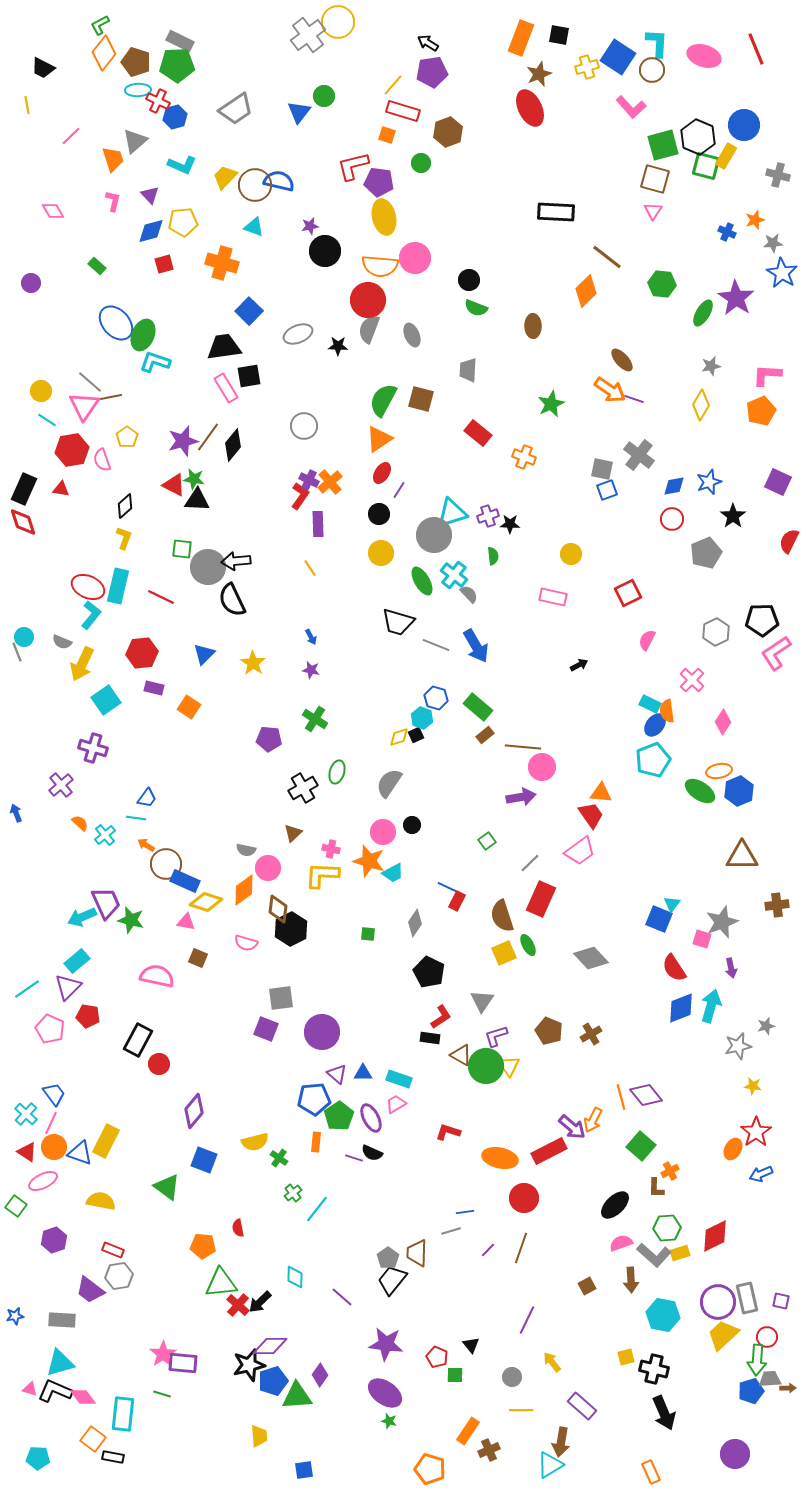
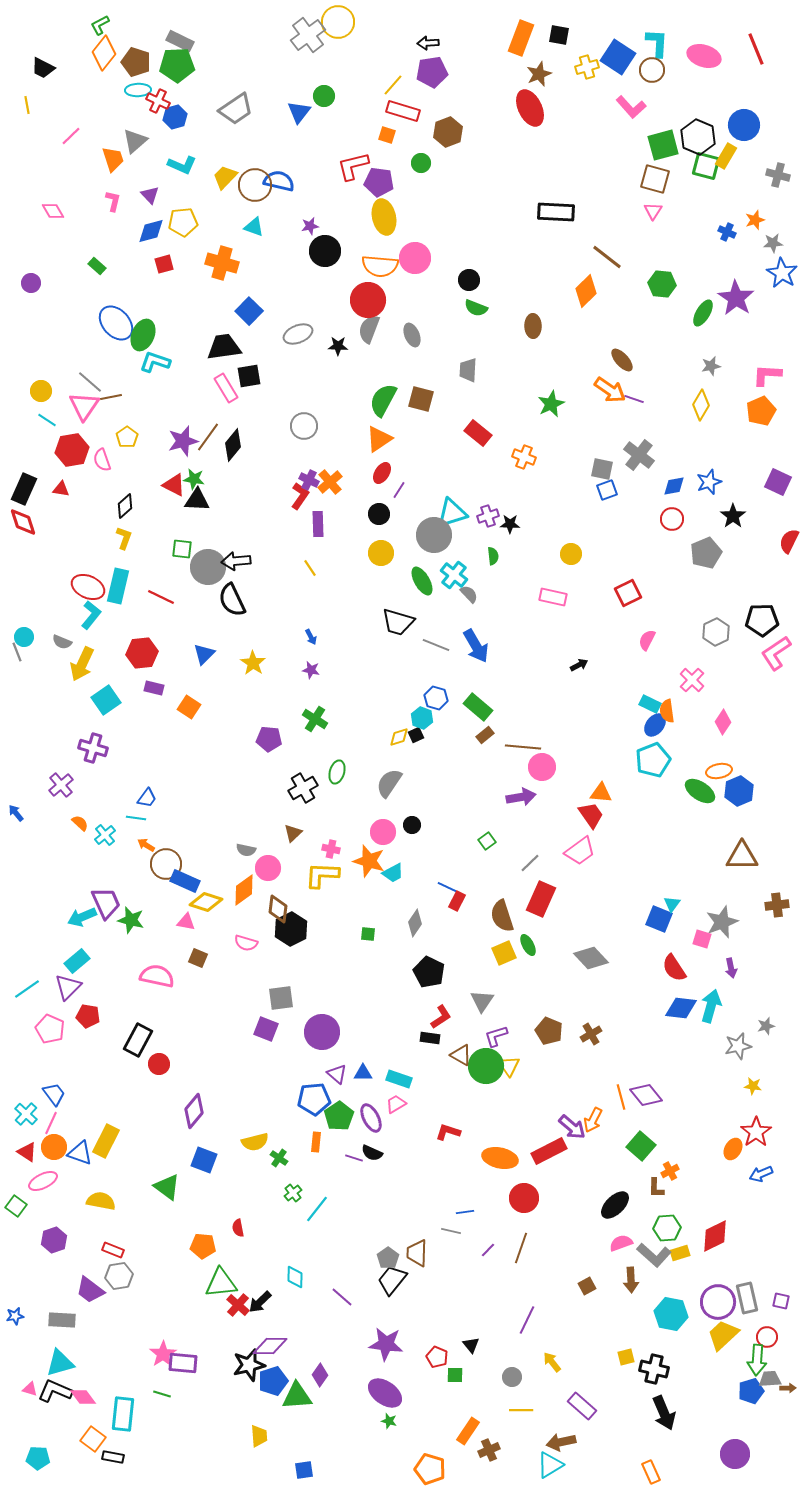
black arrow at (428, 43): rotated 35 degrees counterclockwise
blue arrow at (16, 813): rotated 18 degrees counterclockwise
blue diamond at (681, 1008): rotated 28 degrees clockwise
gray line at (451, 1231): rotated 30 degrees clockwise
cyan hexagon at (663, 1315): moved 8 px right, 1 px up
brown arrow at (561, 1442): rotated 68 degrees clockwise
